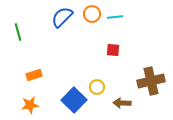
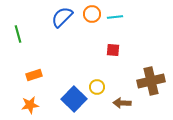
green line: moved 2 px down
blue square: moved 1 px up
